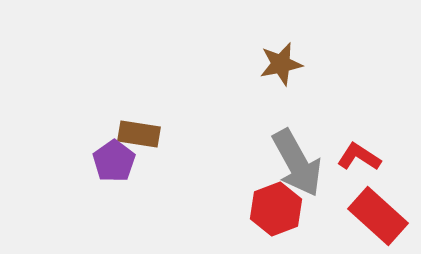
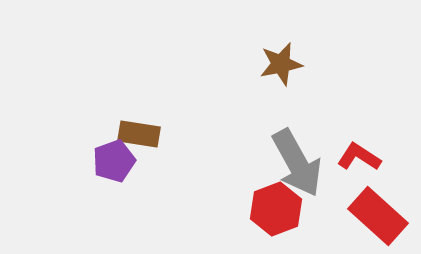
purple pentagon: rotated 15 degrees clockwise
